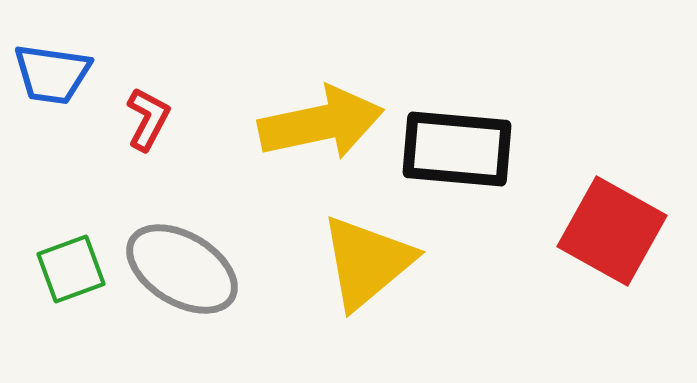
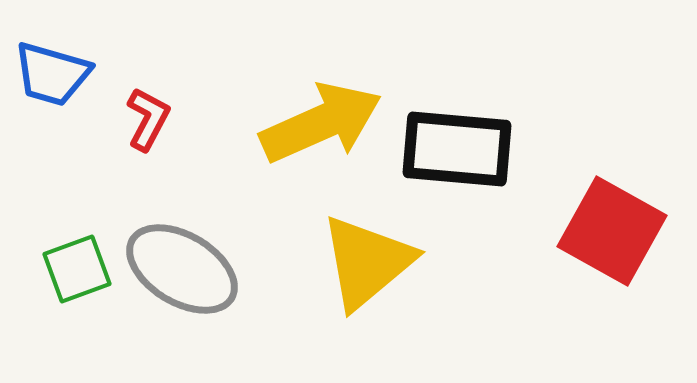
blue trapezoid: rotated 8 degrees clockwise
yellow arrow: rotated 12 degrees counterclockwise
green square: moved 6 px right
